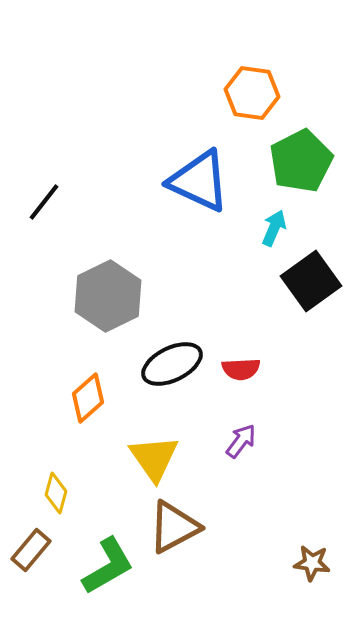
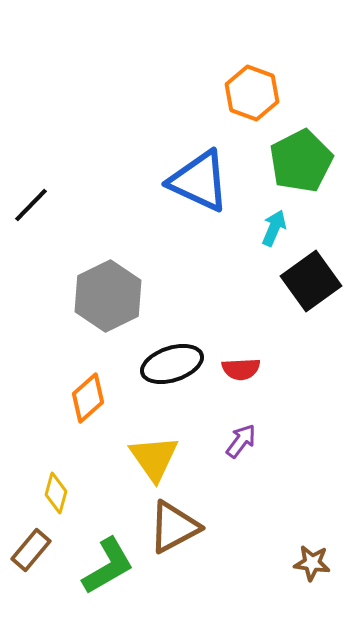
orange hexagon: rotated 12 degrees clockwise
black line: moved 13 px left, 3 px down; rotated 6 degrees clockwise
black ellipse: rotated 8 degrees clockwise
